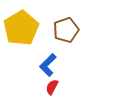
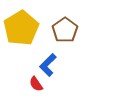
brown pentagon: moved 1 px left; rotated 15 degrees counterclockwise
red semicircle: moved 16 px left, 3 px up; rotated 63 degrees counterclockwise
